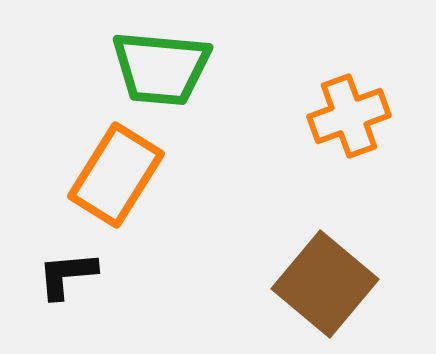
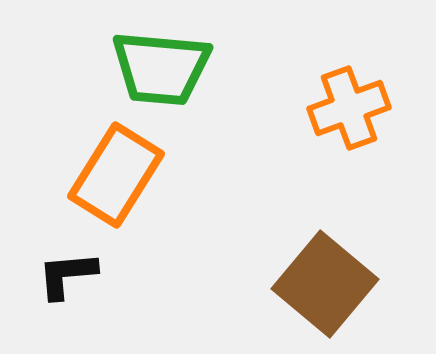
orange cross: moved 8 px up
